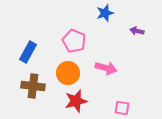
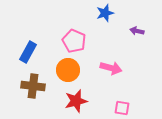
pink arrow: moved 5 px right
orange circle: moved 3 px up
